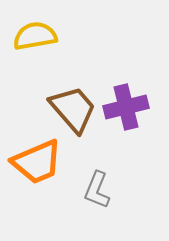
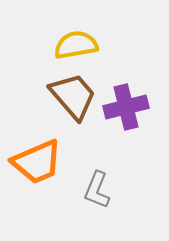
yellow semicircle: moved 41 px right, 9 px down
brown trapezoid: moved 13 px up
